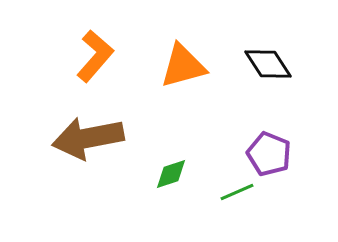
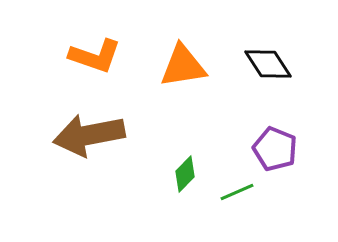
orange L-shape: rotated 68 degrees clockwise
orange triangle: rotated 6 degrees clockwise
brown arrow: moved 1 px right, 3 px up
purple pentagon: moved 6 px right, 5 px up
green diamond: moved 14 px right; rotated 27 degrees counterclockwise
